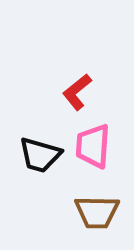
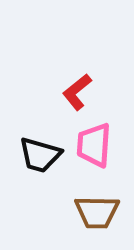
pink trapezoid: moved 1 px right, 1 px up
